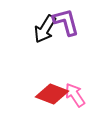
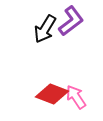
purple L-shape: moved 5 px right, 1 px up; rotated 68 degrees clockwise
pink arrow: moved 1 px right, 2 px down
